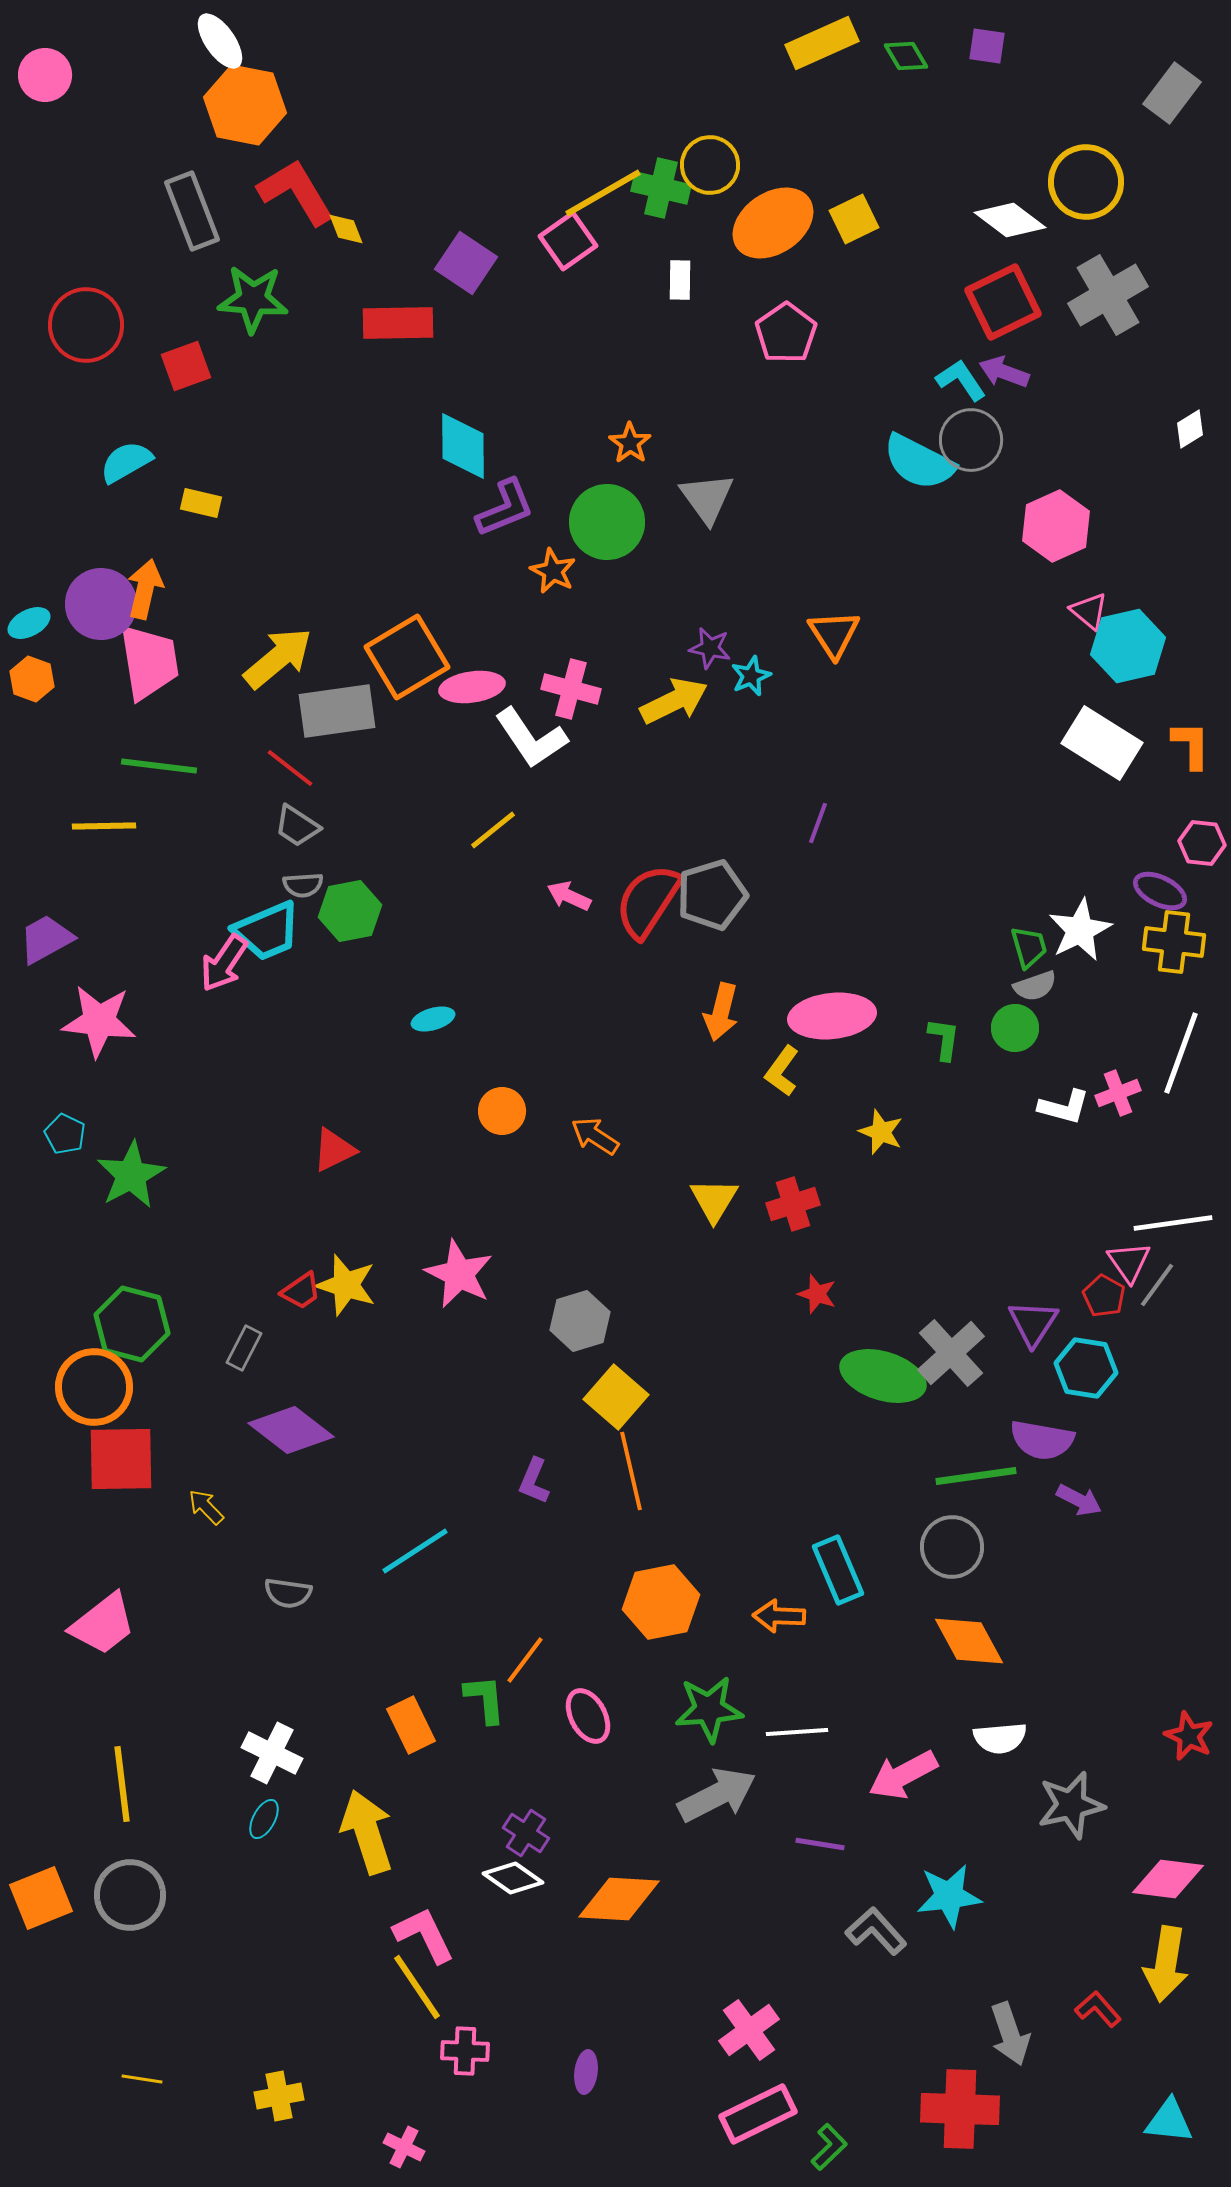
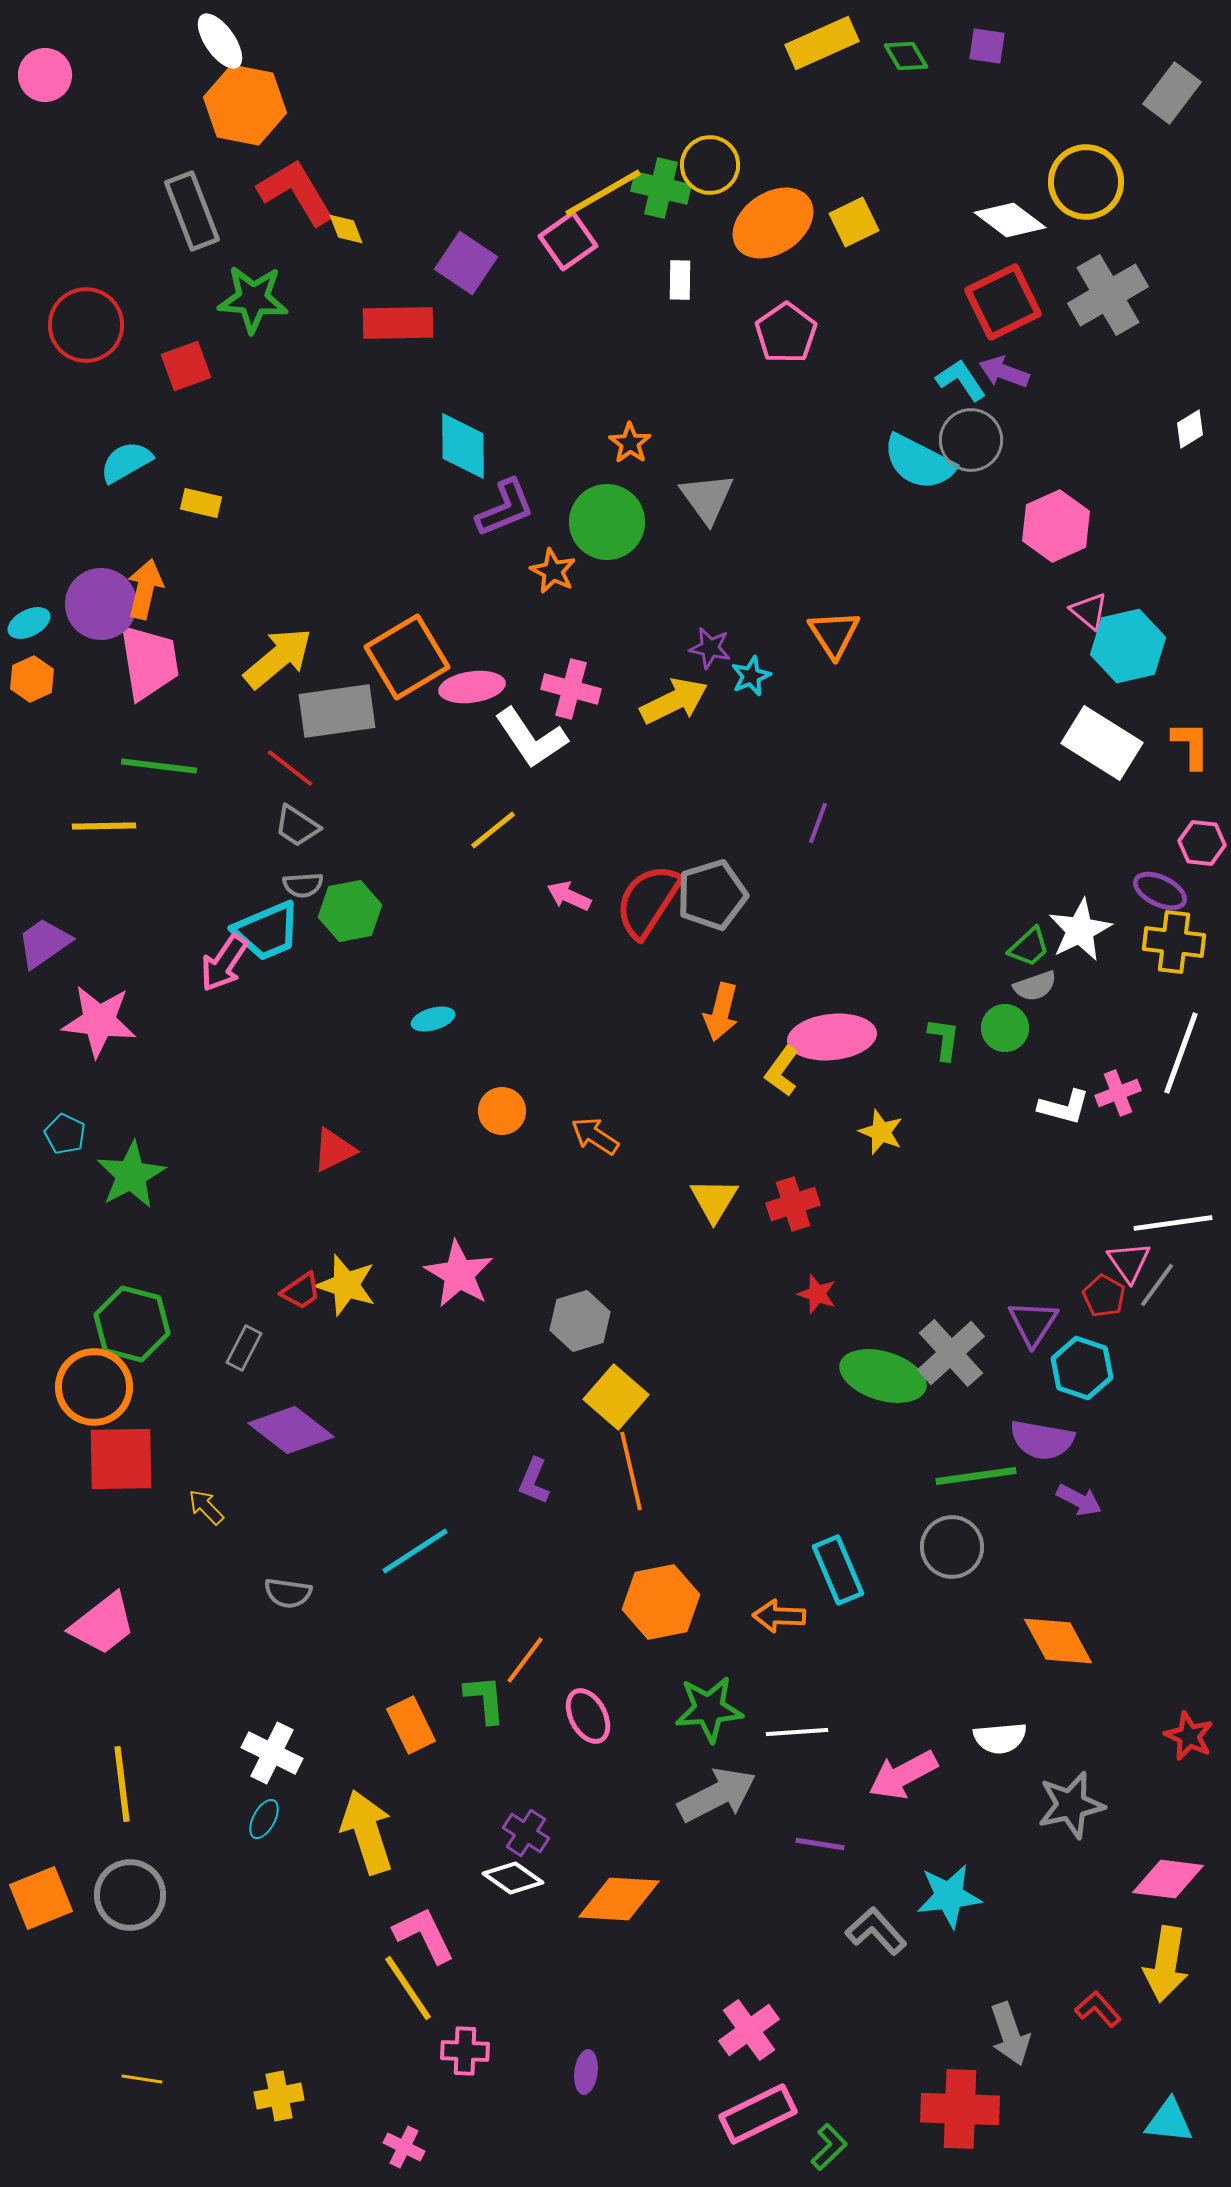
yellow square at (854, 219): moved 3 px down
orange hexagon at (32, 679): rotated 15 degrees clockwise
purple trapezoid at (46, 939): moved 2 px left, 4 px down; rotated 6 degrees counterclockwise
green trapezoid at (1029, 947): rotated 63 degrees clockwise
pink ellipse at (832, 1016): moved 21 px down
green circle at (1015, 1028): moved 10 px left
pink star at (459, 1274): rotated 4 degrees clockwise
cyan hexagon at (1086, 1368): moved 4 px left; rotated 10 degrees clockwise
orange diamond at (969, 1641): moved 89 px right
yellow line at (417, 1987): moved 9 px left, 1 px down
